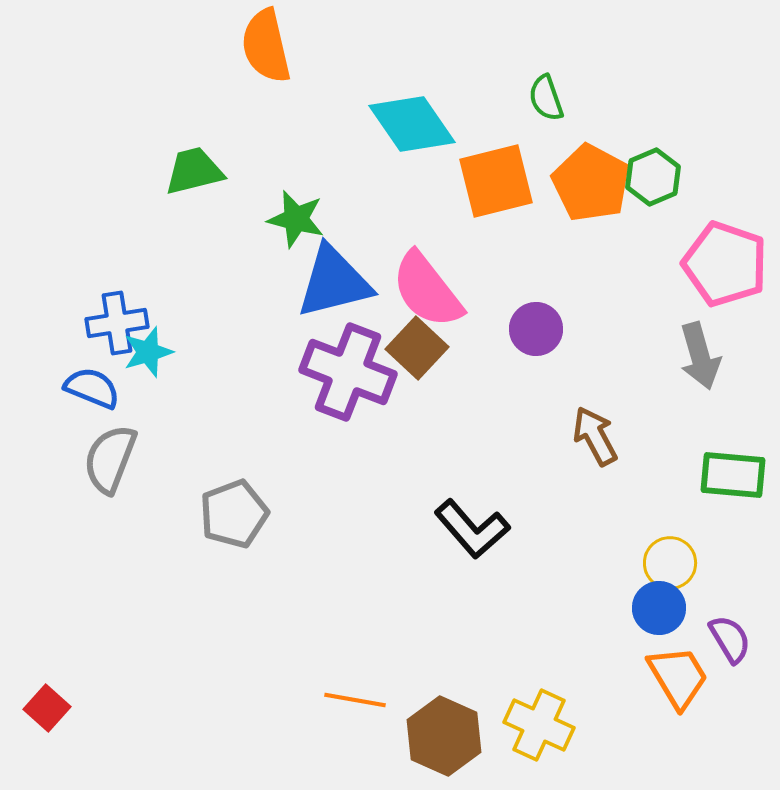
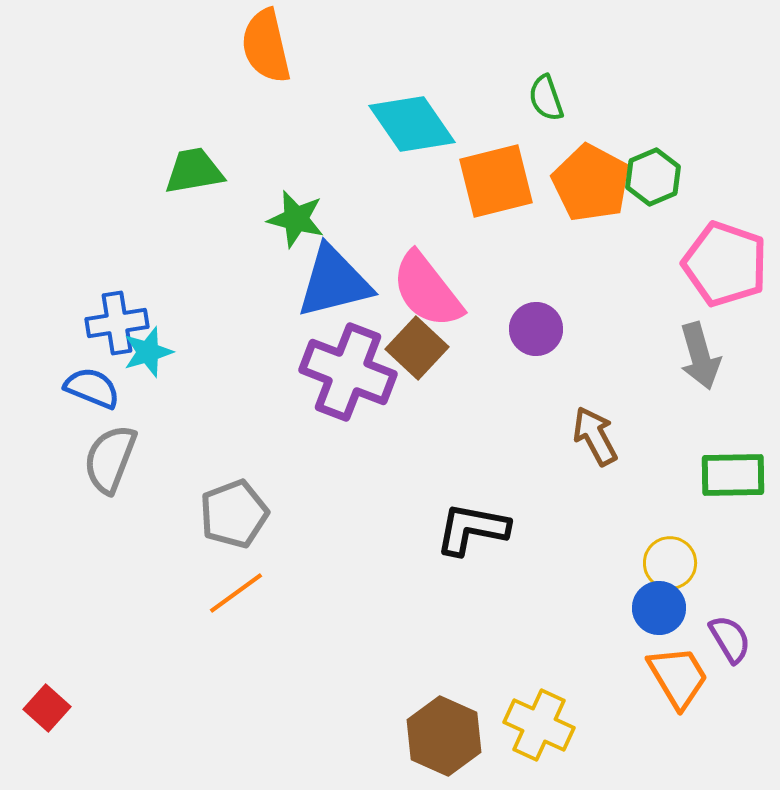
green trapezoid: rotated 4 degrees clockwise
green rectangle: rotated 6 degrees counterclockwise
black L-shape: rotated 142 degrees clockwise
orange line: moved 119 px left, 107 px up; rotated 46 degrees counterclockwise
